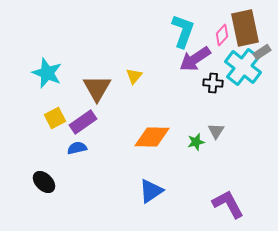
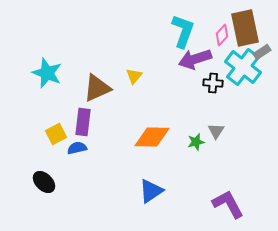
purple arrow: rotated 16 degrees clockwise
brown triangle: rotated 36 degrees clockwise
yellow square: moved 1 px right, 16 px down
purple rectangle: rotated 48 degrees counterclockwise
